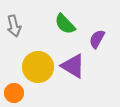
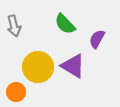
orange circle: moved 2 px right, 1 px up
